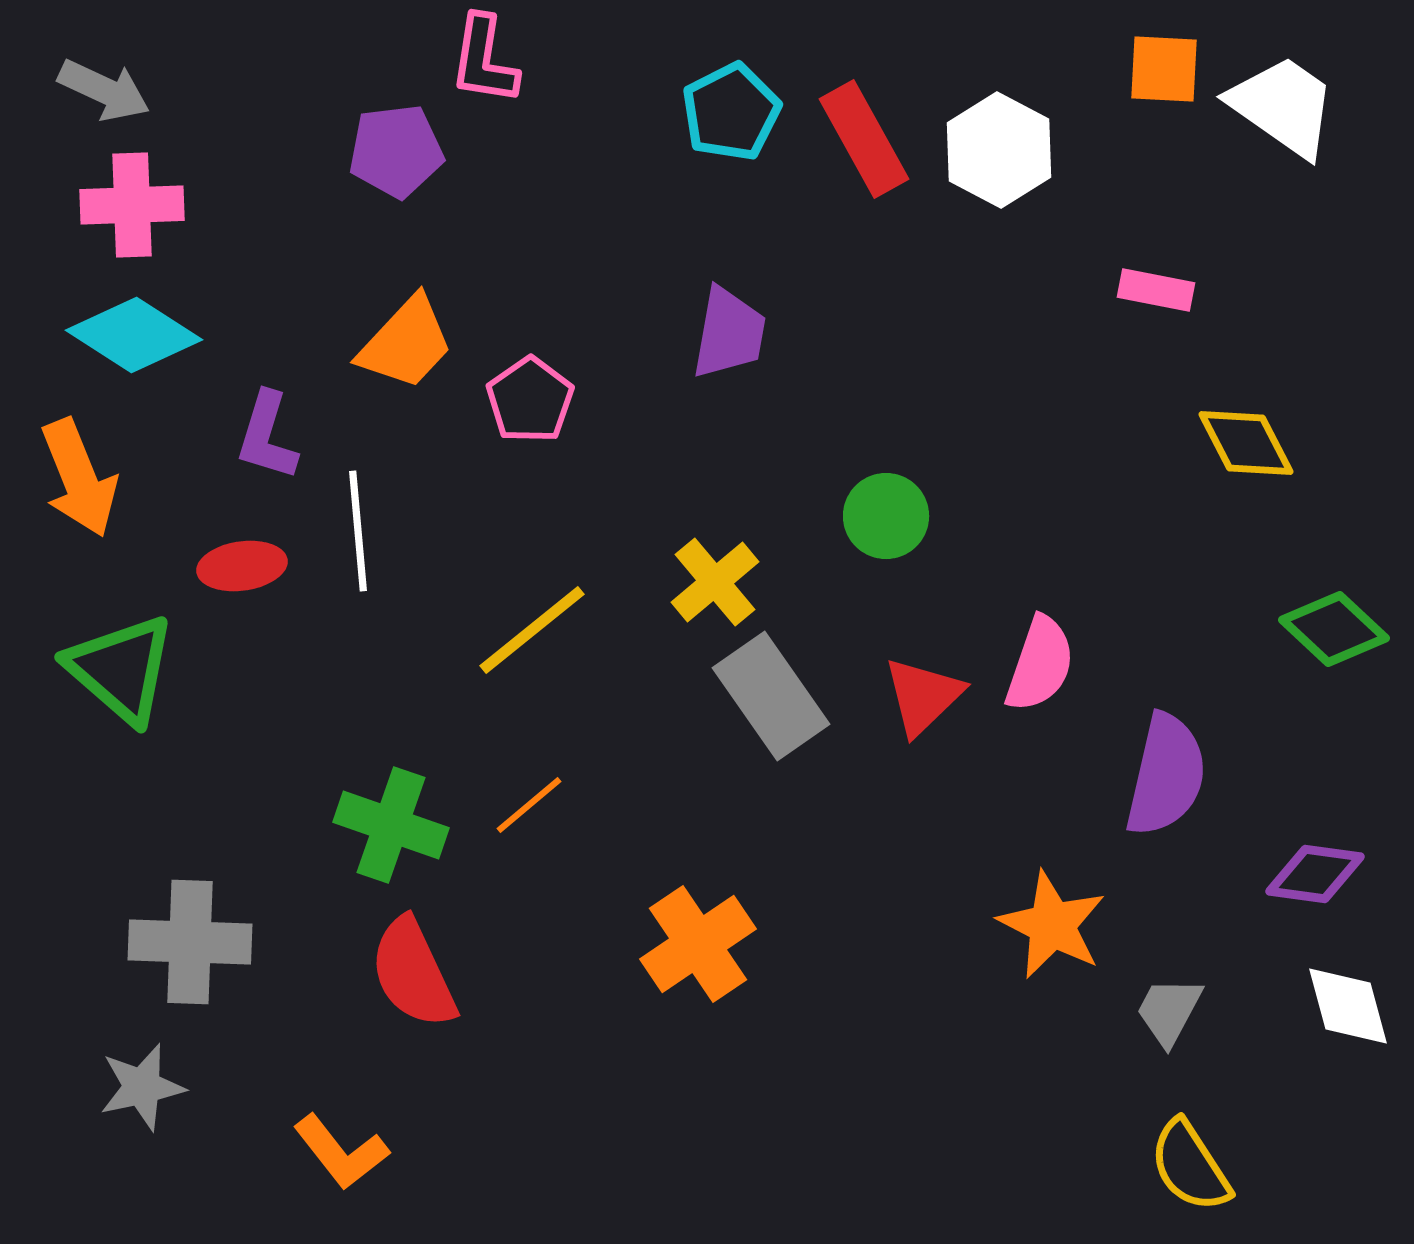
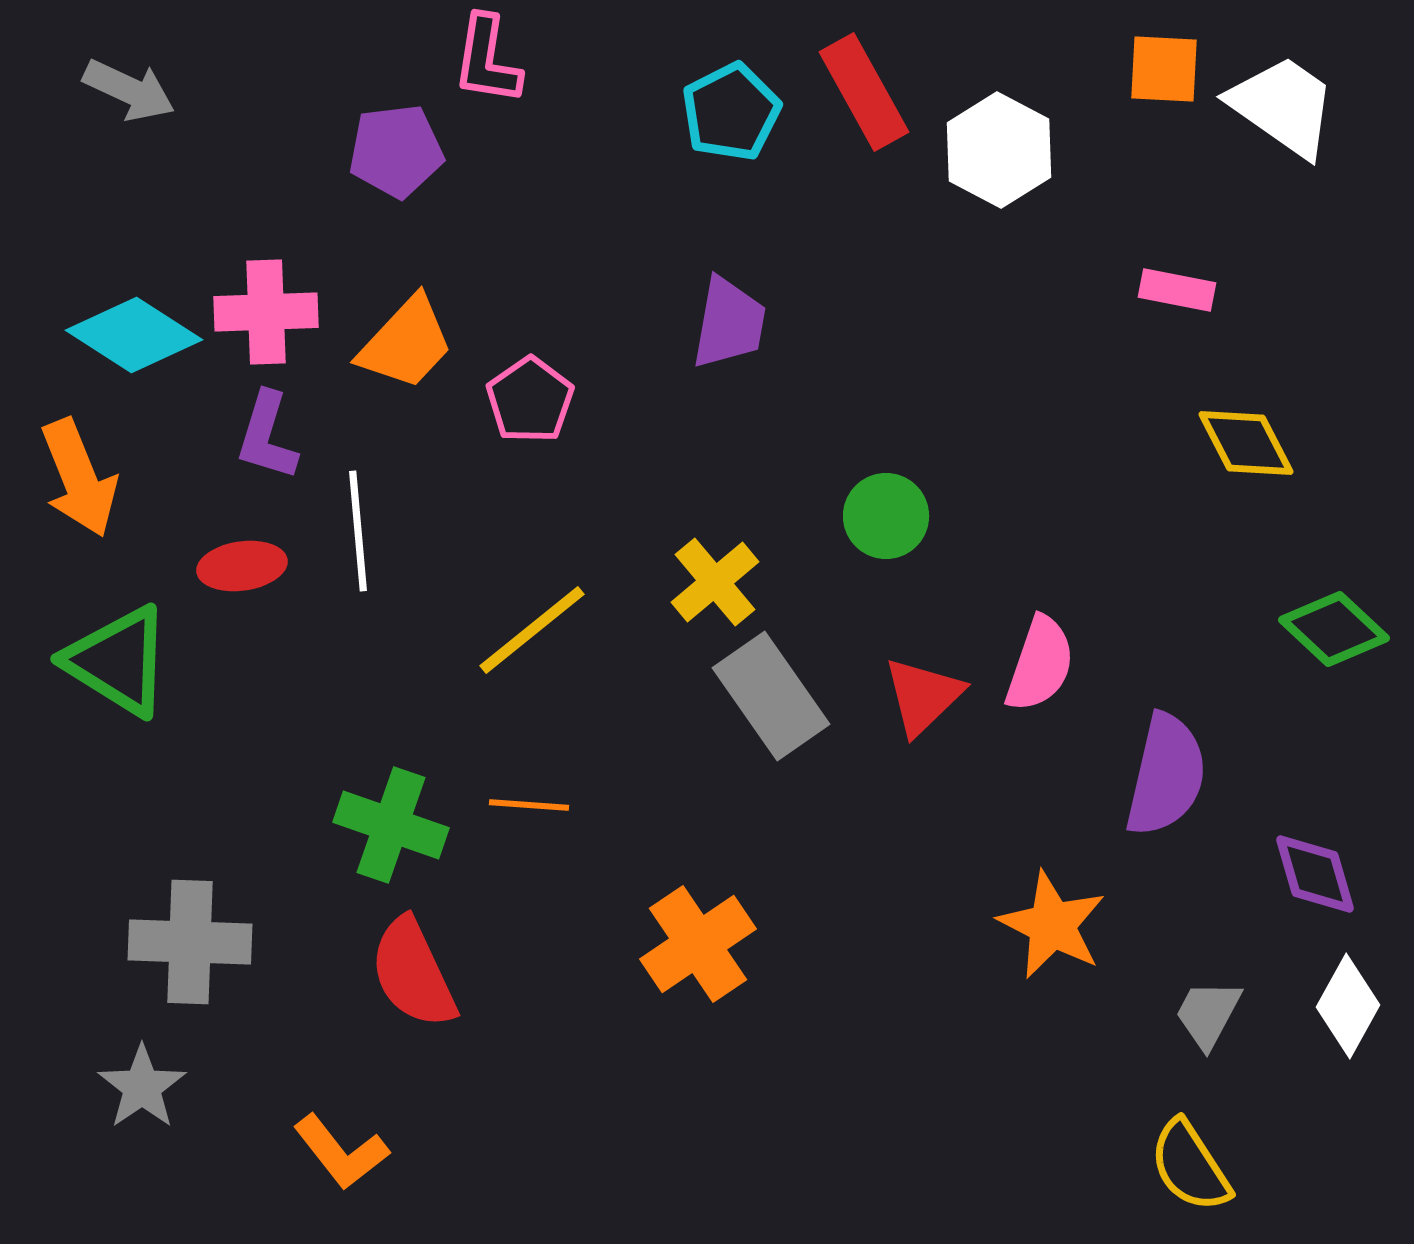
pink L-shape: moved 3 px right
gray arrow: moved 25 px right
red rectangle: moved 47 px up
pink cross: moved 134 px right, 107 px down
pink rectangle: moved 21 px right
purple trapezoid: moved 10 px up
green triangle: moved 3 px left, 8 px up; rotated 9 degrees counterclockwise
orange line: rotated 44 degrees clockwise
purple diamond: rotated 66 degrees clockwise
white diamond: rotated 44 degrees clockwise
gray trapezoid: moved 39 px right, 3 px down
gray star: rotated 22 degrees counterclockwise
